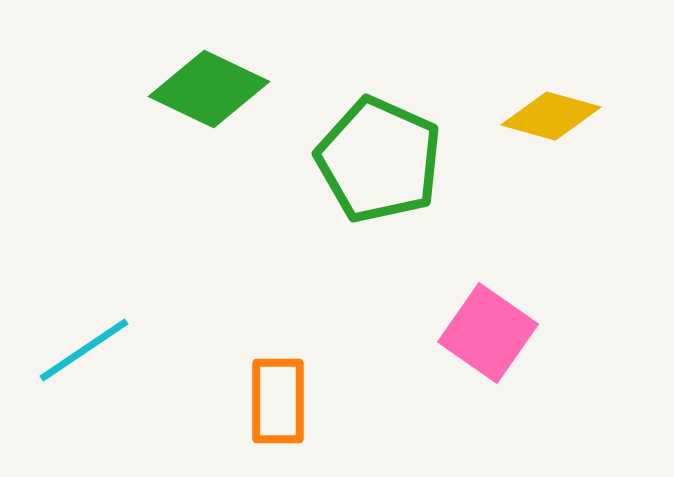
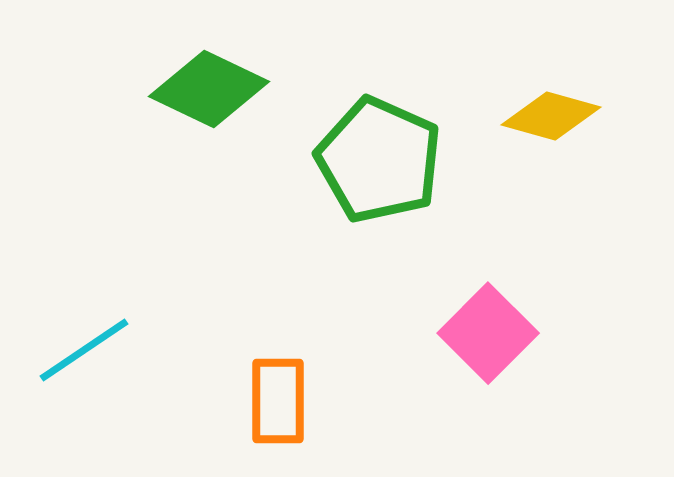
pink square: rotated 10 degrees clockwise
